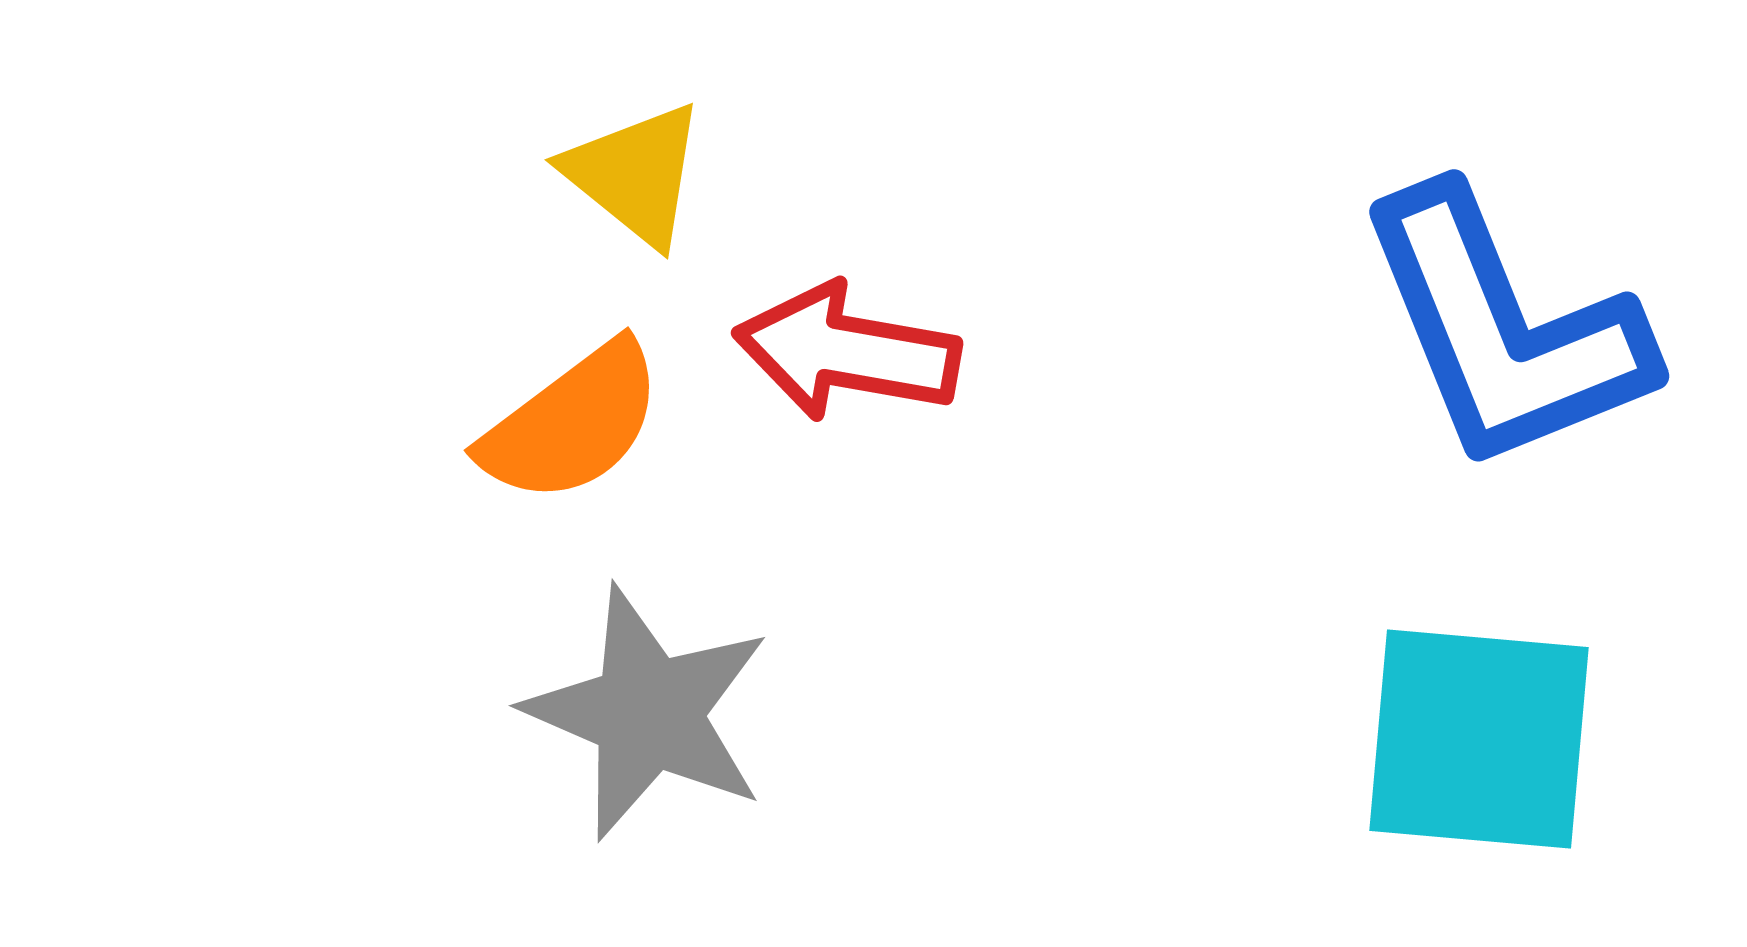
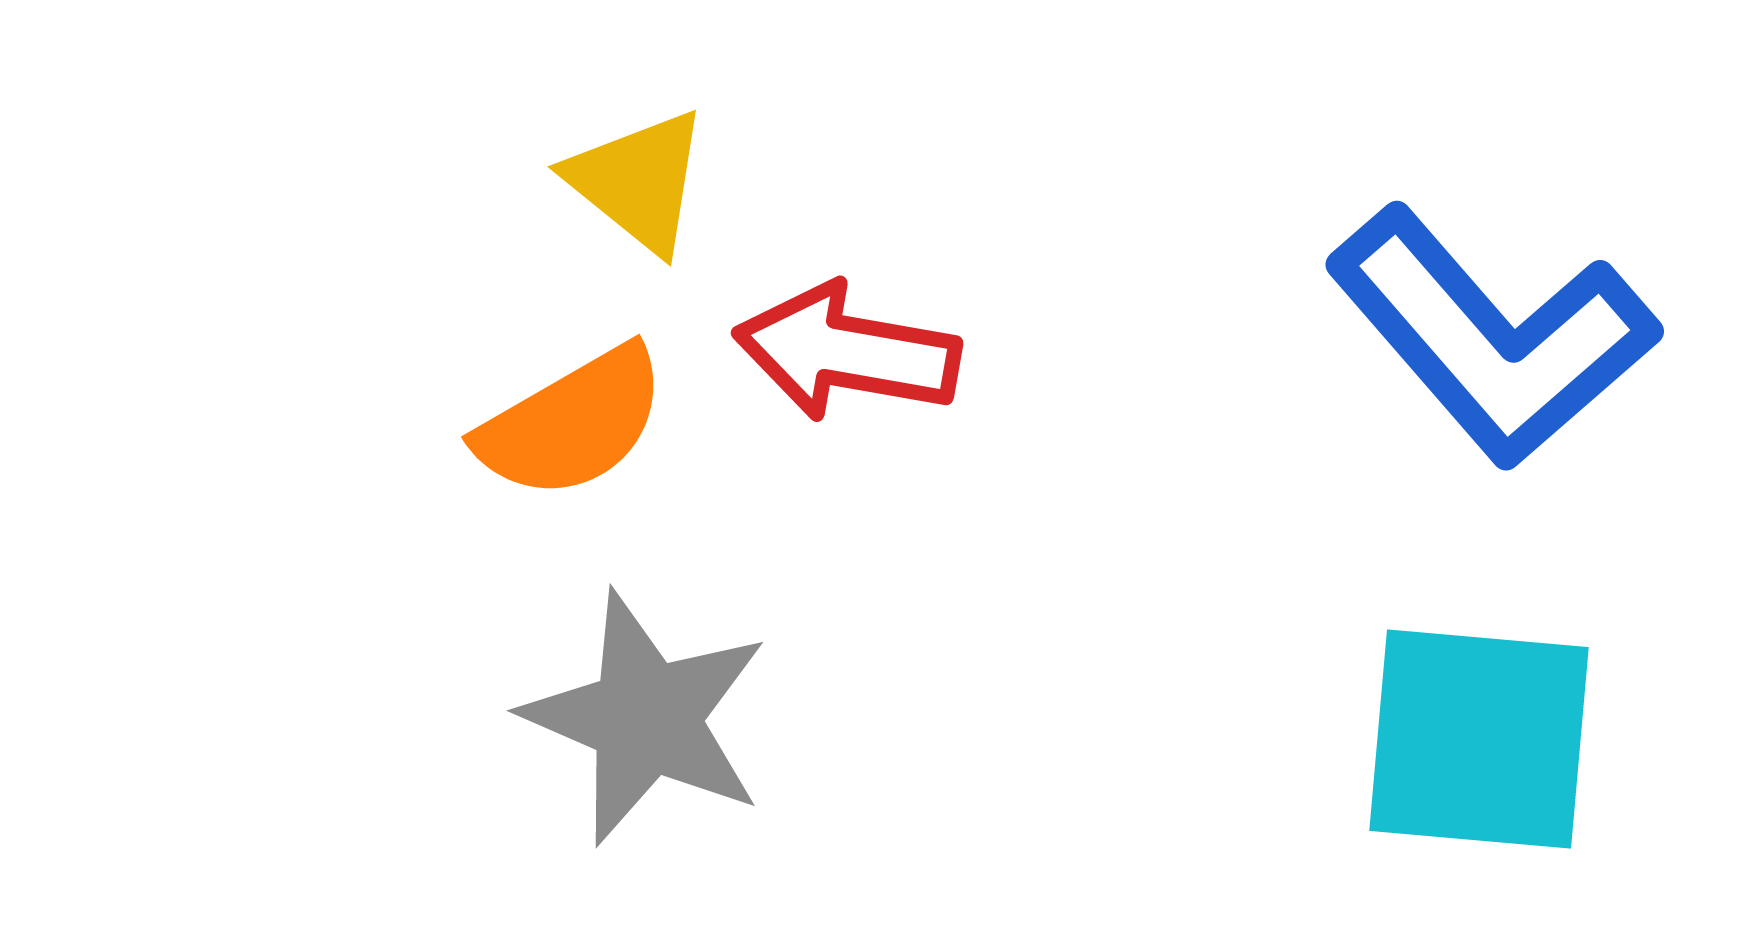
yellow triangle: moved 3 px right, 7 px down
blue L-shape: moved 12 px left, 7 px down; rotated 19 degrees counterclockwise
orange semicircle: rotated 7 degrees clockwise
gray star: moved 2 px left, 5 px down
